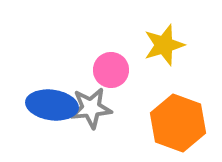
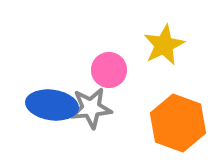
yellow star: rotated 9 degrees counterclockwise
pink circle: moved 2 px left
